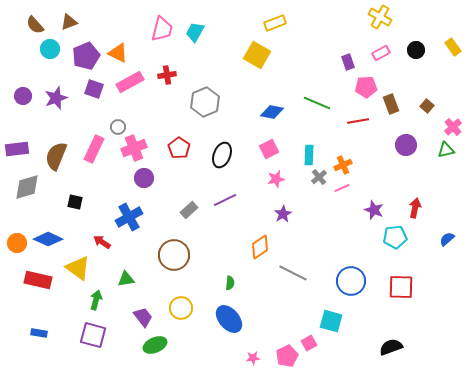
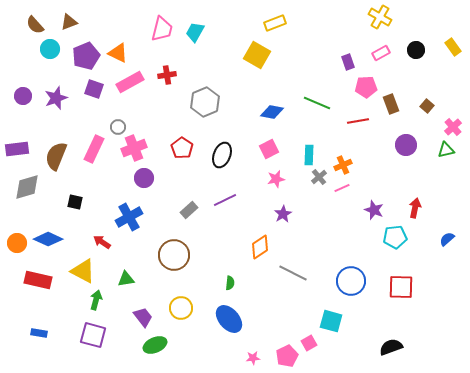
red pentagon at (179, 148): moved 3 px right
yellow triangle at (78, 268): moved 5 px right, 3 px down; rotated 8 degrees counterclockwise
